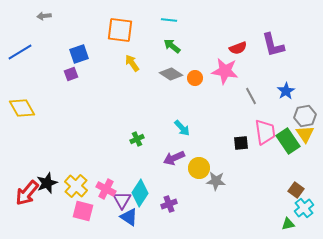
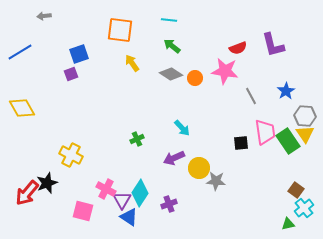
gray hexagon: rotated 15 degrees clockwise
yellow cross: moved 5 px left, 31 px up; rotated 15 degrees counterclockwise
